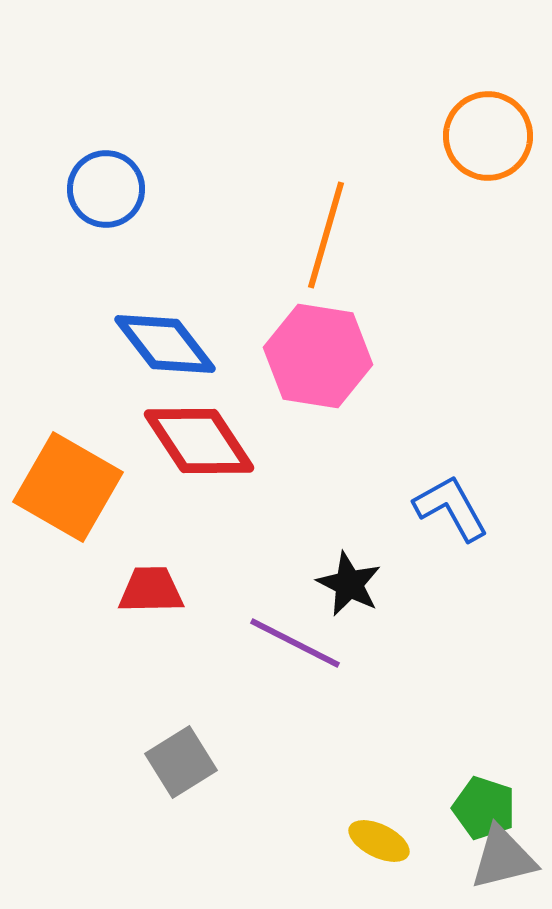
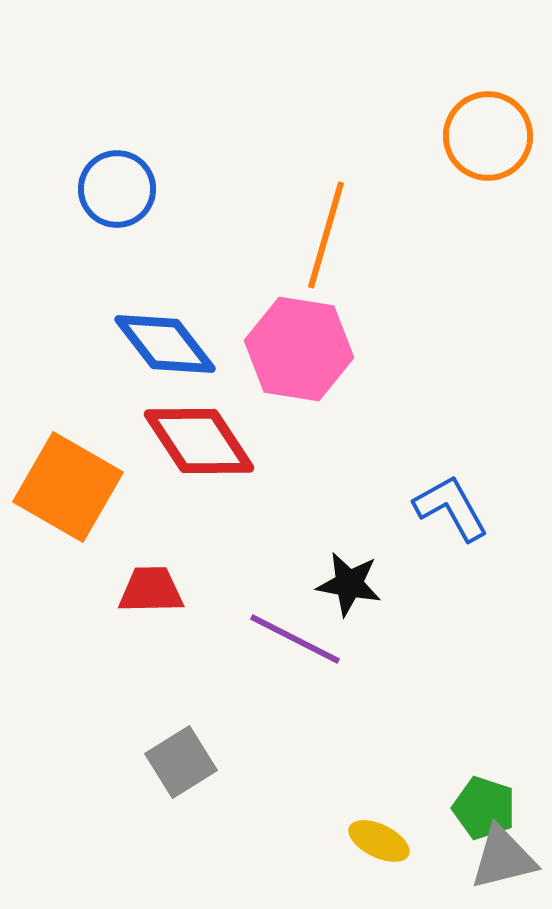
blue circle: moved 11 px right
pink hexagon: moved 19 px left, 7 px up
black star: rotated 16 degrees counterclockwise
purple line: moved 4 px up
